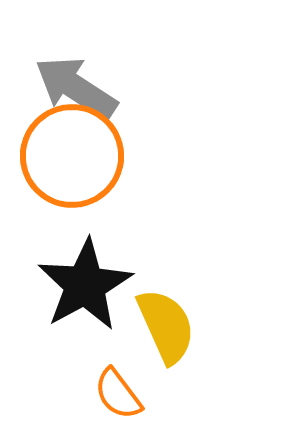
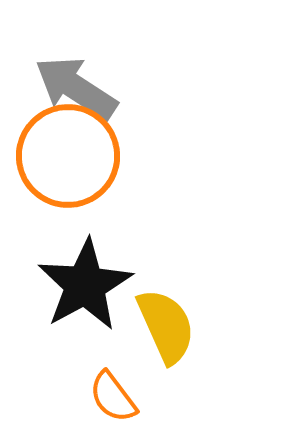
orange circle: moved 4 px left
orange semicircle: moved 5 px left, 3 px down
